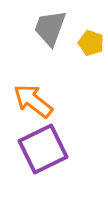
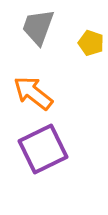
gray trapezoid: moved 12 px left, 1 px up
orange arrow: moved 8 px up
